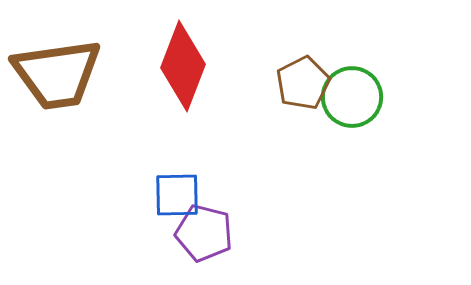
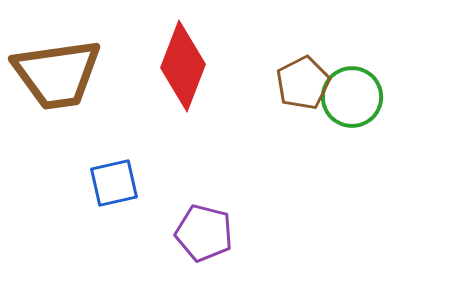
blue square: moved 63 px left, 12 px up; rotated 12 degrees counterclockwise
